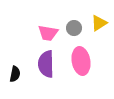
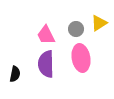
gray circle: moved 2 px right, 1 px down
pink trapezoid: moved 2 px left, 2 px down; rotated 55 degrees clockwise
pink ellipse: moved 3 px up
